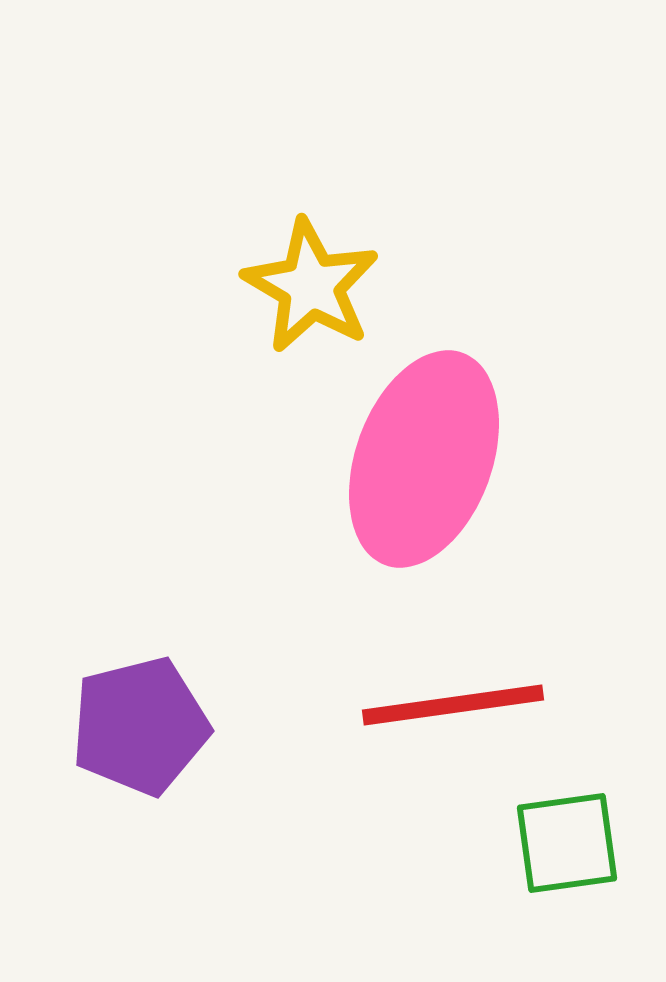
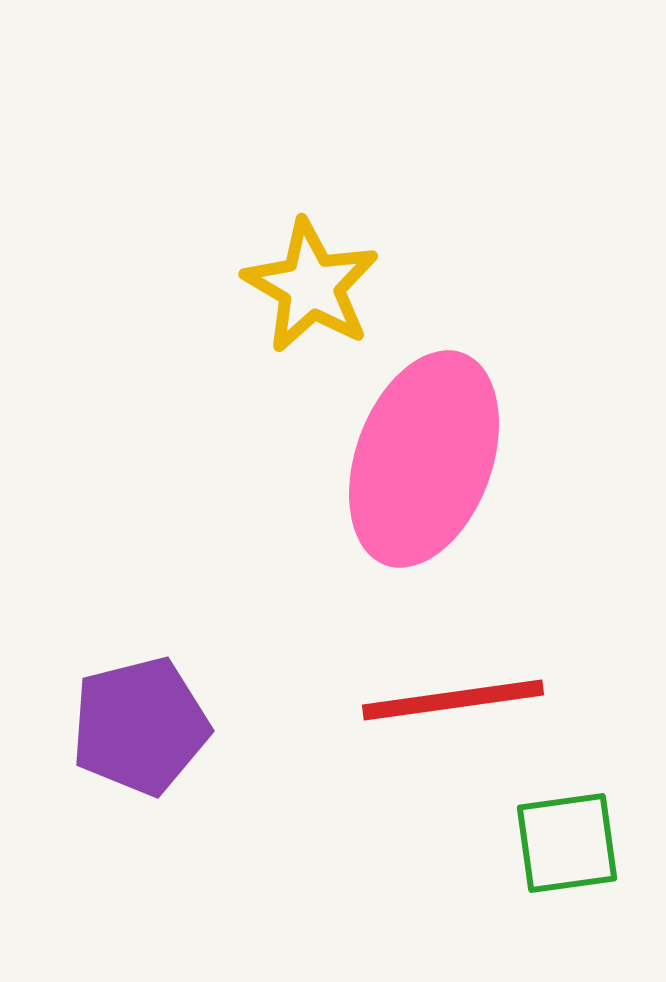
red line: moved 5 px up
